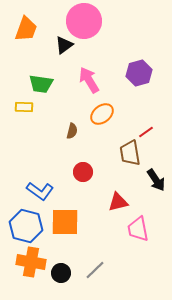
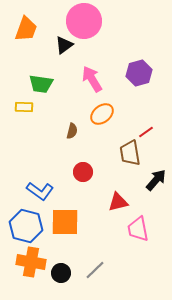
pink arrow: moved 3 px right, 1 px up
black arrow: rotated 105 degrees counterclockwise
